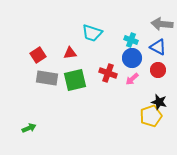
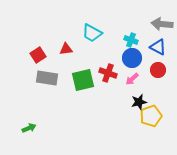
cyan trapezoid: rotated 10 degrees clockwise
red triangle: moved 4 px left, 4 px up
green square: moved 8 px right
black star: moved 20 px left; rotated 28 degrees counterclockwise
